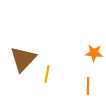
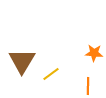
brown triangle: moved 1 px left, 2 px down; rotated 12 degrees counterclockwise
yellow line: moved 4 px right; rotated 42 degrees clockwise
